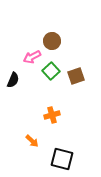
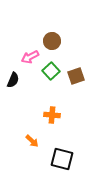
pink arrow: moved 2 px left
orange cross: rotated 21 degrees clockwise
